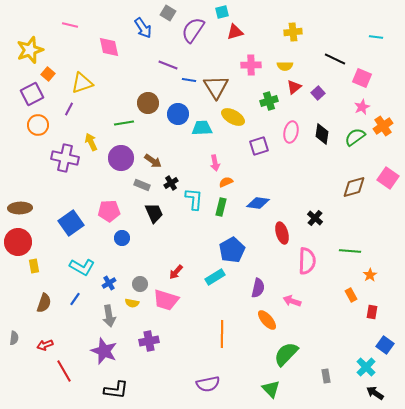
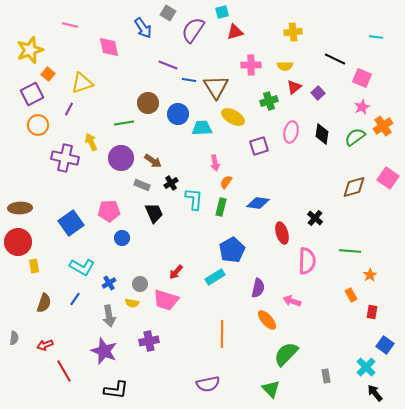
orange semicircle at (226, 182): rotated 32 degrees counterclockwise
black arrow at (375, 393): rotated 18 degrees clockwise
